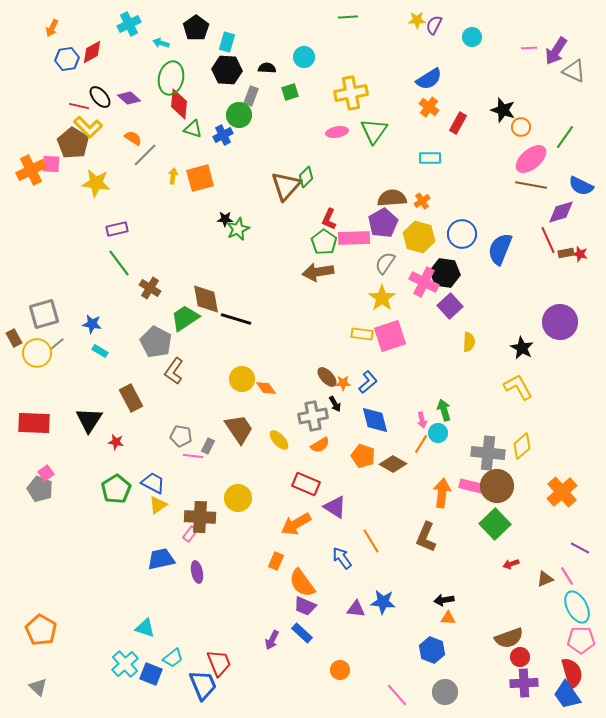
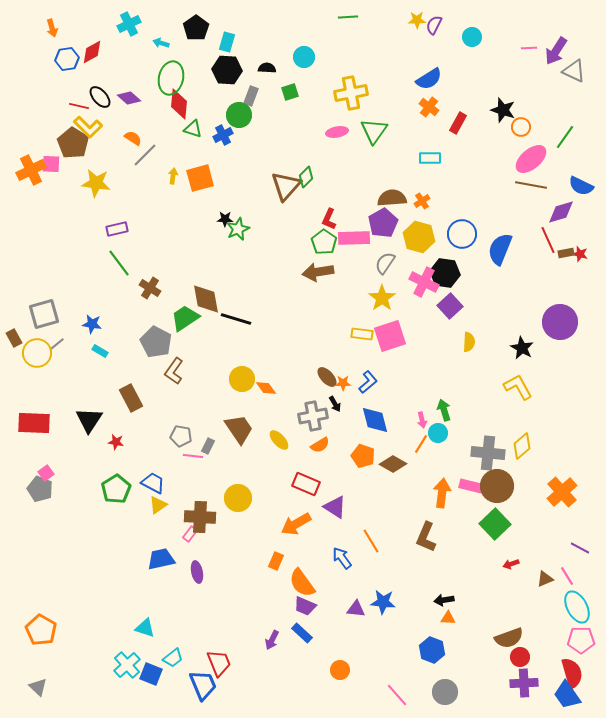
orange arrow at (52, 28): rotated 42 degrees counterclockwise
cyan cross at (125, 664): moved 2 px right, 1 px down
